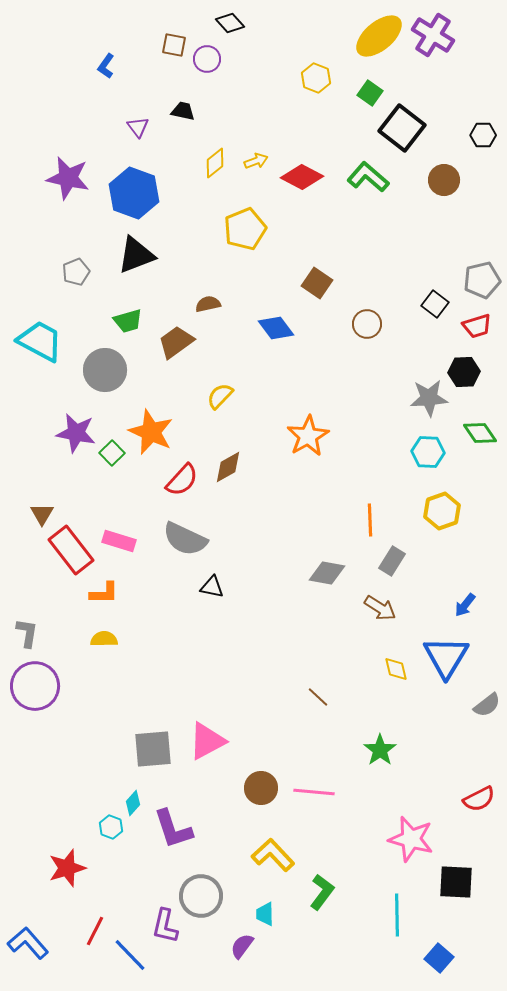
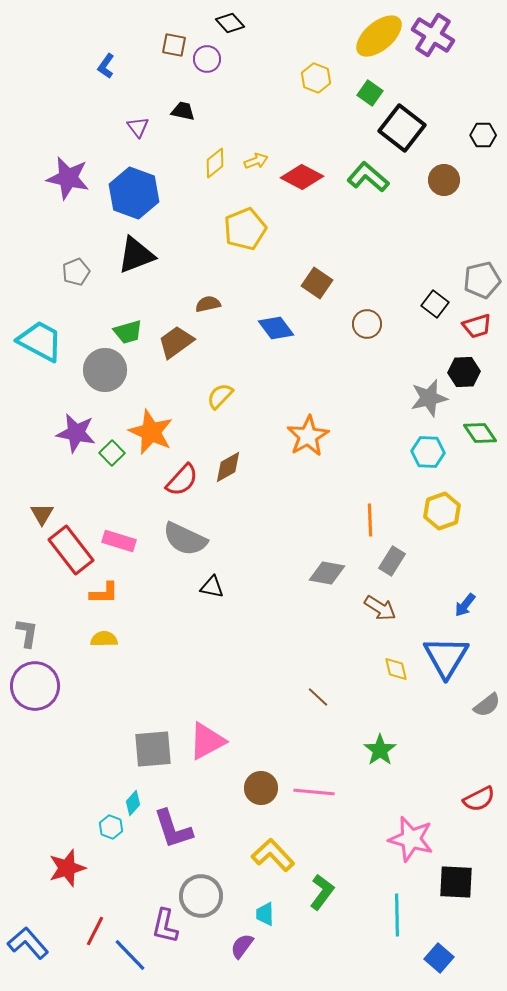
green trapezoid at (128, 321): moved 11 px down
gray star at (429, 398): rotated 9 degrees counterclockwise
